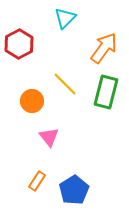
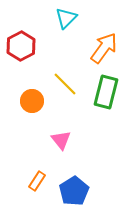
cyan triangle: moved 1 px right
red hexagon: moved 2 px right, 2 px down
pink triangle: moved 12 px right, 3 px down
blue pentagon: moved 1 px down
